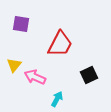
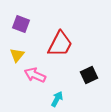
purple square: rotated 12 degrees clockwise
yellow triangle: moved 3 px right, 10 px up
pink arrow: moved 2 px up
